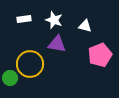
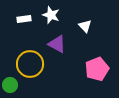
white star: moved 3 px left, 5 px up
white triangle: rotated 32 degrees clockwise
purple triangle: rotated 18 degrees clockwise
pink pentagon: moved 3 px left, 14 px down
green circle: moved 7 px down
